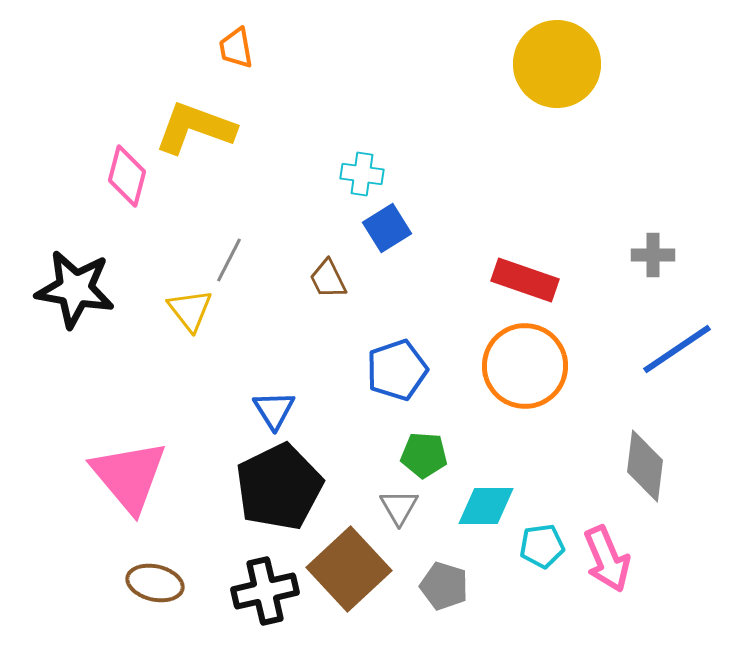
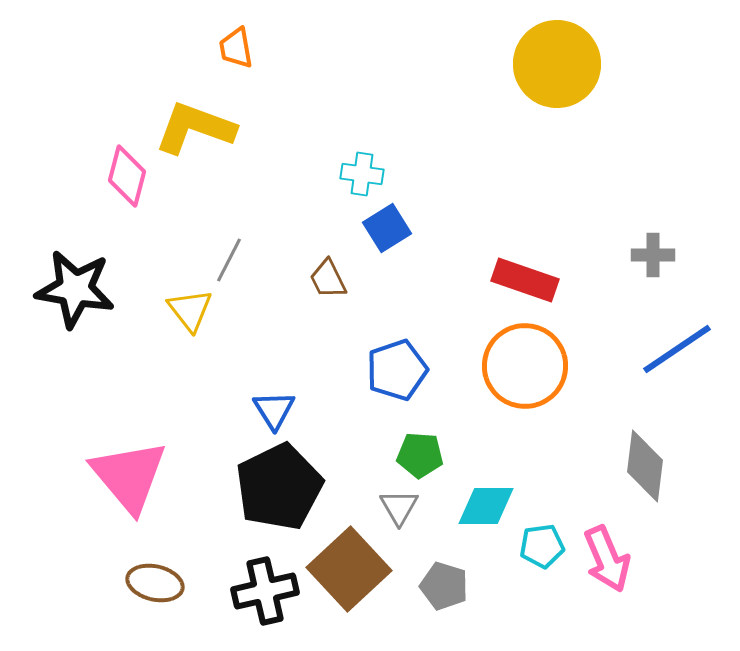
green pentagon: moved 4 px left
